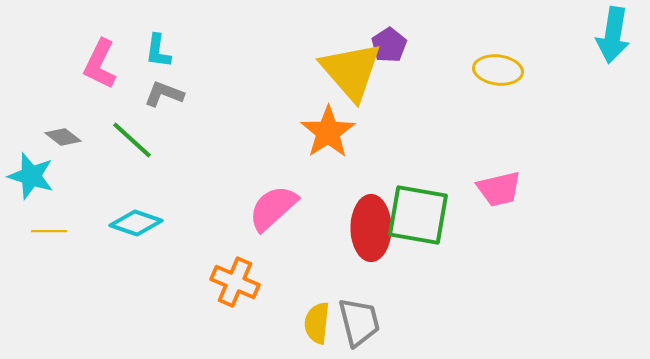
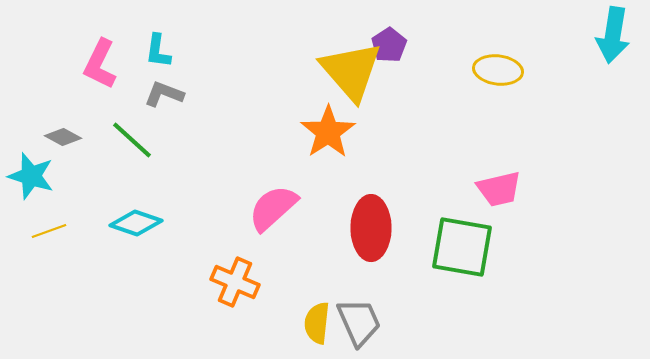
gray diamond: rotated 9 degrees counterclockwise
green square: moved 44 px right, 32 px down
yellow line: rotated 20 degrees counterclockwise
gray trapezoid: rotated 10 degrees counterclockwise
